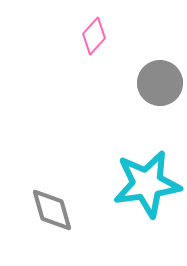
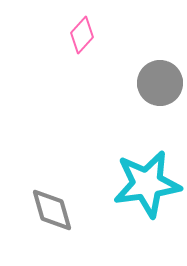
pink diamond: moved 12 px left, 1 px up
